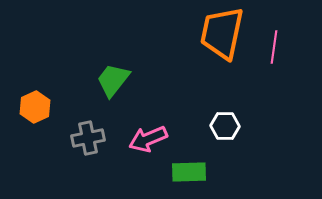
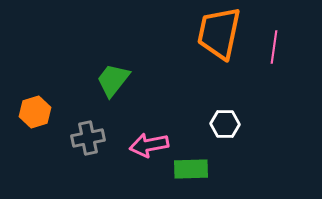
orange trapezoid: moved 3 px left
orange hexagon: moved 5 px down; rotated 8 degrees clockwise
white hexagon: moved 2 px up
pink arrow: moved 1 px right, 6 px down; rotated 12 degrees clockwise
green rectangle: moved 2 px right, 3 px up
